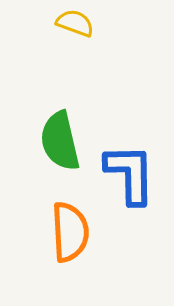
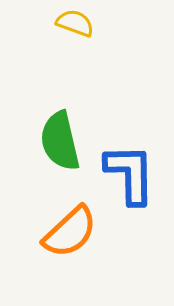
orange semicircle: rotated 50 degrees clockwise
